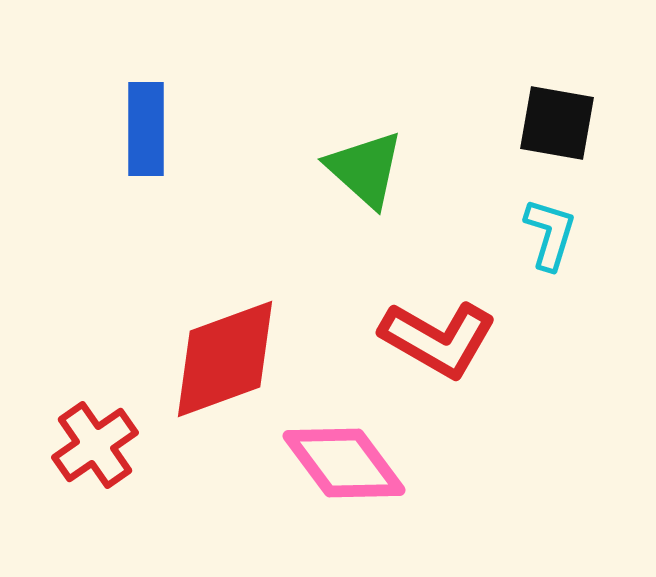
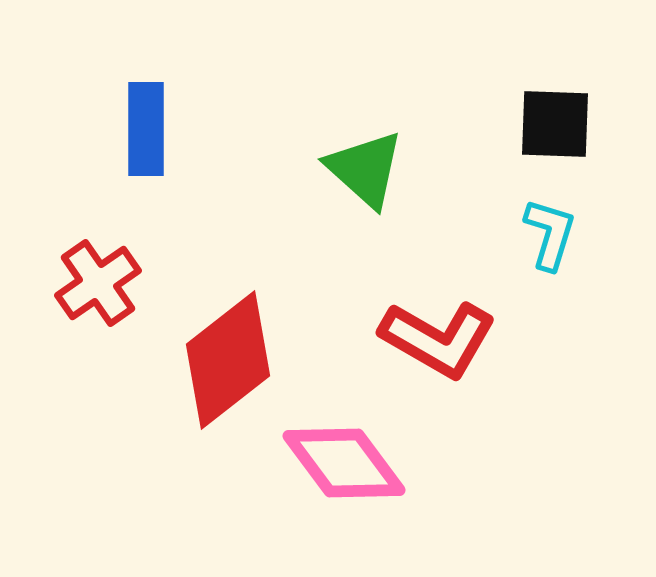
black square: moved 2 px left, 1 px down; rotated 8 degrees counterclockwise
red diamond: moved 3 px right, 1 px down; rotated 18 degrees counterclockwise
red cross: moved 3 px right, 162 px up
